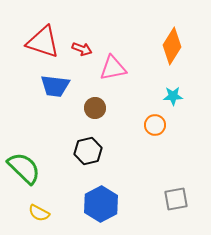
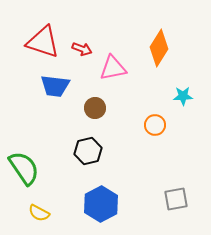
orange diamond: moved 13 px left, 2 px down
cyan star: moved 10 px right
green semicircle: rotated 12 degrees clockwise
